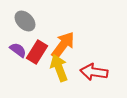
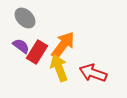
gray ellipse: moved 3 px up
purple semicircle: moved 3 px right, 4 px up
red arrow: moved 1 px left, 1 px down; rotated 12 degrees clockwise
